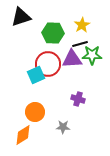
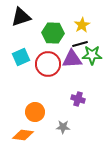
cyan square: moved 15 px left, 18 px up
orange diamond: rotated 40 degrees clockwise
